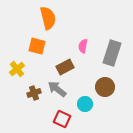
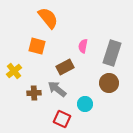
orange semicircle: rotated 25 degrees counterclockwise
yellow cross: moved 3 px left, 2 px down
brown circle: moved 4 px right, 4 px up
brown cross: rotated 16 degrees clockwise
